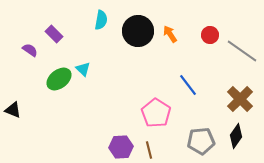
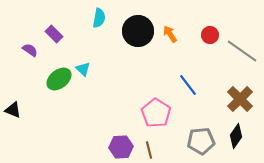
cyan semicircle: moved 2 px left, 2 px up
